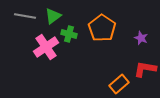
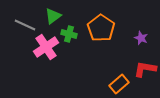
gray line: moved 9 px down; rotated 15 degrees clockwise
orange pentagon: moved 1 px left
